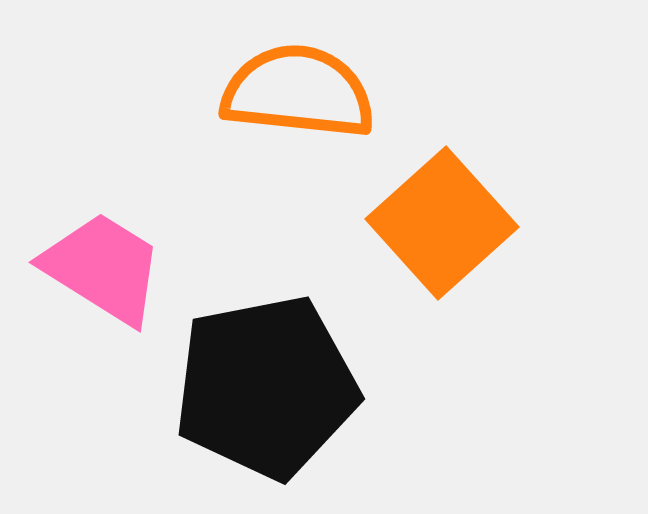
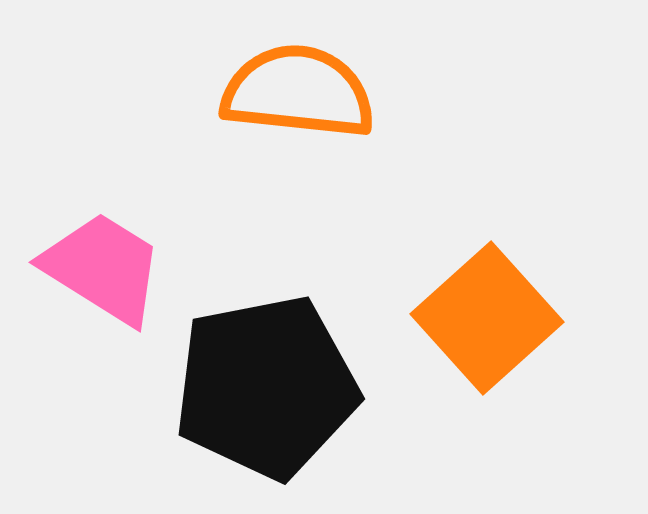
orange square: moved 45 px right, 95 px down
